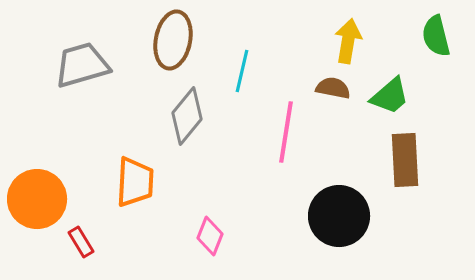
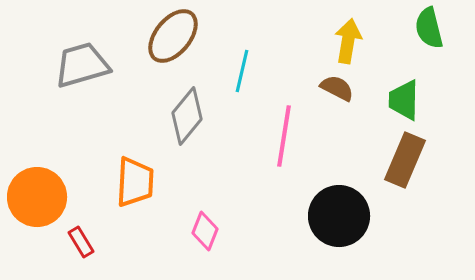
green semicircle: moved 7 px left, 8 px up
brown ellipse: moved 4 px up; rotated 28 degrees clockwise
brown semicircle: moved 4 px right; rotated 16 degrees clockwise
green trapezoid: moved 14 px right, 4 px down; rotated 132 degrees clockwise
pink line: moved 2 px left, 4 px down
brown rectangle: rotated 26 degrees clockwise
orange circle: moved 2 px up
pink diamond: moved 5 px left, 5 px up
